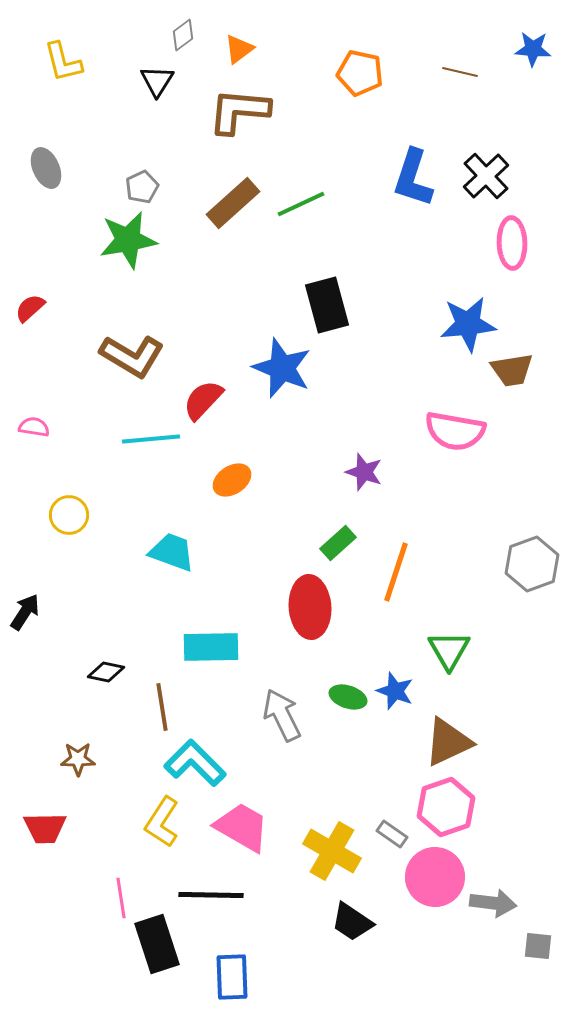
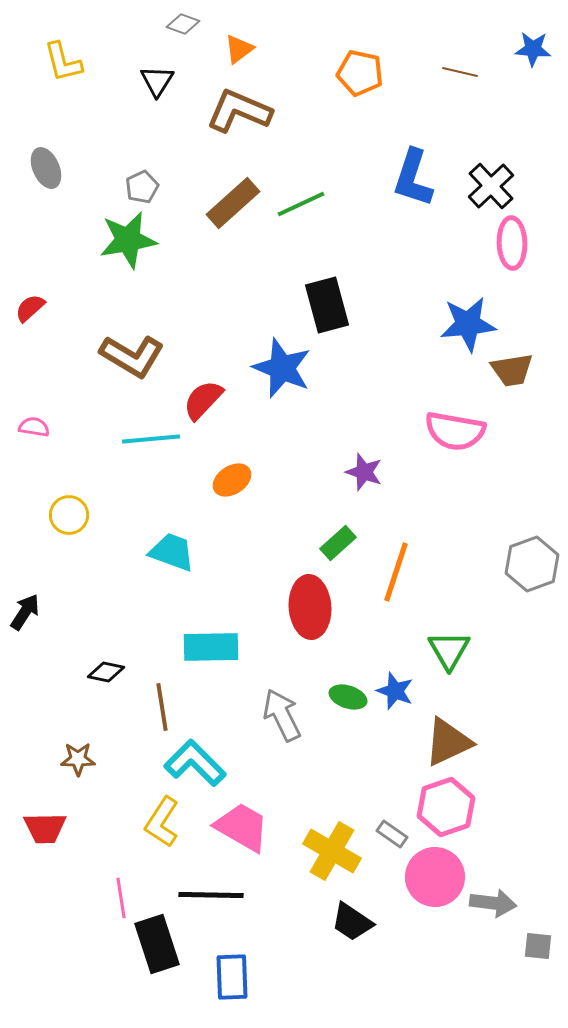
gray diamond at (183, 35): moved 11 px up; rotated 56 degrees clockwise
brown L-shape at (239, 111): rotated 18 degrees clockwise
black cross at (486, 176): moved 5 px right, 10 px down
